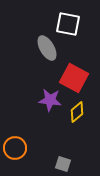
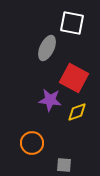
white square: moved 4 px right, 1 px up
gray ellipse: rotated 55 degrees clockwise
yellow diamond: rotated 20 degrees clockwise
orange circle: moved 17 px right, 5 px up
gray square: moved 1 px right, 1 px down; rotated 14 degrees counterclockwise
